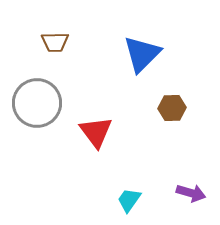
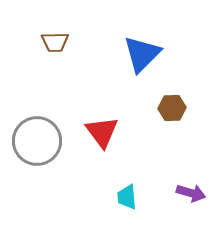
gray circle: moved 38 px down
red triangle: moved 6 px right
cyan trapezoid: moved 2 px left, 3 px up; rotated 40 degrees counterclockwise
